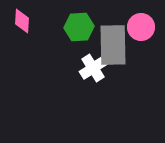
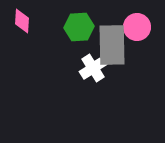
pink circle: moved 4 px left
gray rectangle: moved 1 px left
